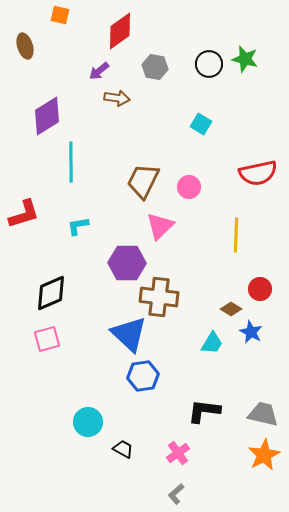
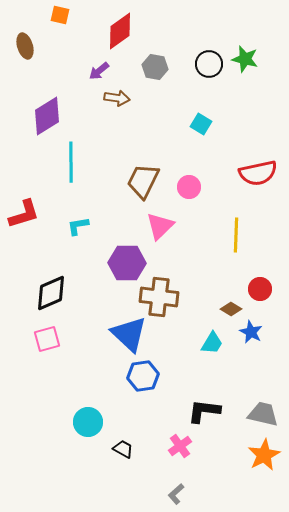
pink cross: moved 2 px right, 7 px up
